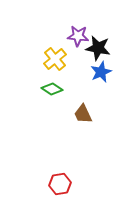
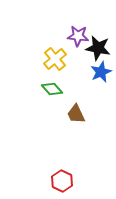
green diamond: rotated 15 degrees clockwise
brown trapezoid: moved 7 px left
red hexagon: moved 2 px right, 3 px up; rotated 25 degrees counterclockwise
